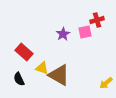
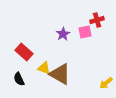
yellow triangle: moved 2 px right
brown triangle: moved 1 px right, 1 px up
